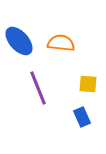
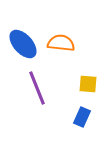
blue ellipse: moved 4 px right, 3 px down
purple line: moved 1 px left
blue rectangle: rotated 48 degrees clockwise
